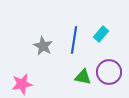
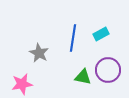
cyan rectangle: rotated 21 degrees clockwise
blue line: moved 1 px left, 2 px up
gray star: moved 4 px left, 7 px down
purple circle: moved 1 px left, 2 px up
